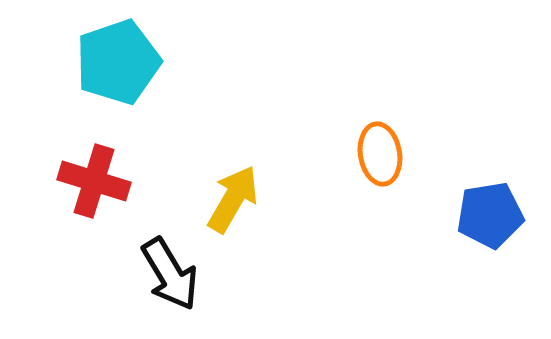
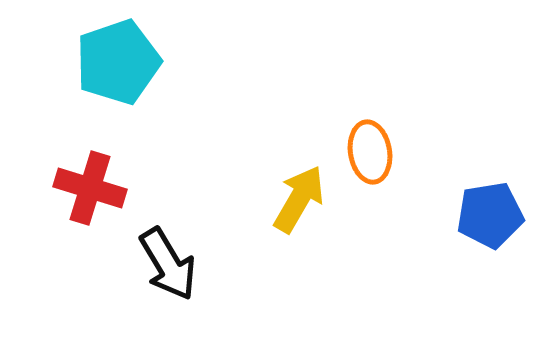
orange ellipse: moved 10 px left, 2 px up
red cross: moved 4 px left, 7 px down
yellow arrow: moved 66 px right
black arrow: moved 2 px left, 10 px up
